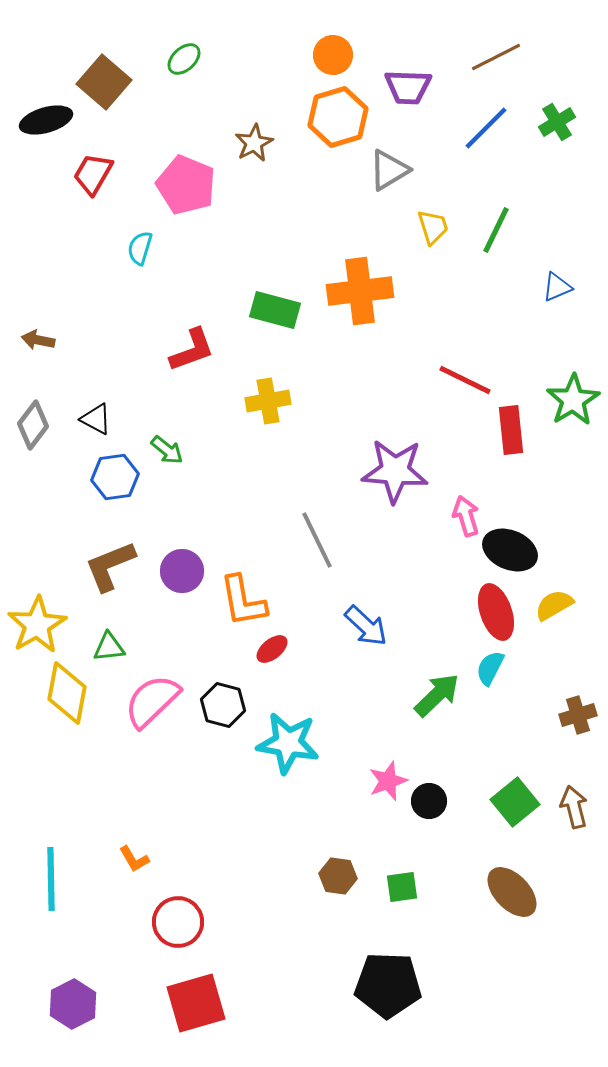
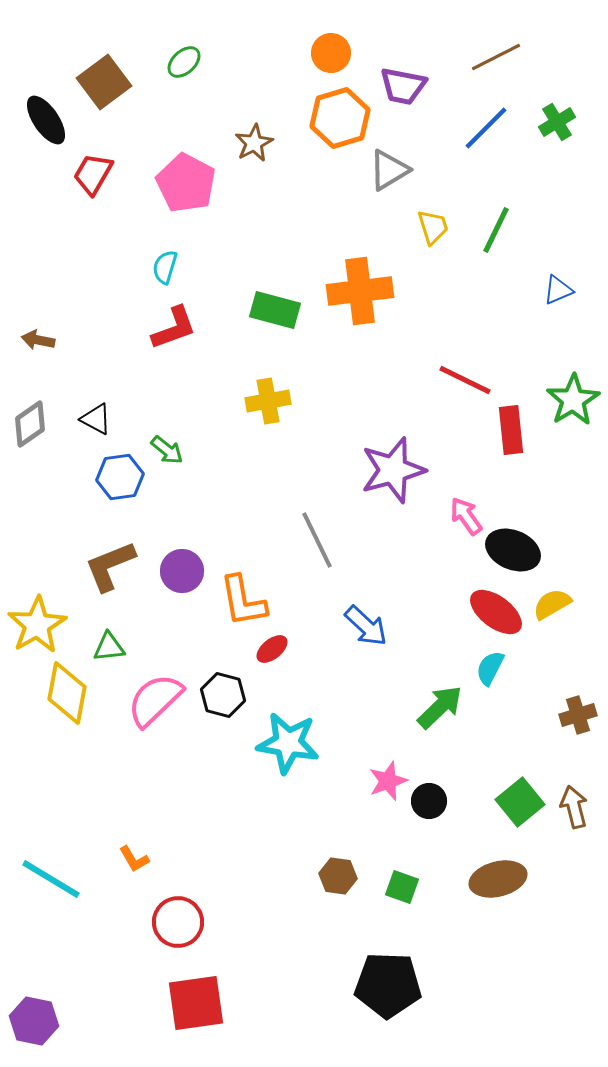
orange circle at (333, 55): moved 2 px left, 2 px up
green ellipse at (184, 59): moved 3 px down
brown square at (104, 82): rotated 12 degrees clockwise
purple trapezoid at (408, 87): moved 5 px left, 1 px up; rotated 9 degrees clockwise
orange hexagon at (338, 117): moved 2 px right, 1 px down
black ellipse at (46, 120): rotated 72 degrees clockwise
pink pentagon at (186, 185): moved 2 px up; rotated 6 degrees clockwise
cyan semicircle at (140, 248): moved 25 px right, 19 px down
blue triangle at (557, 287): moved 1 px right, 3 px down
red L-shape at (192, 350): moved 18 px left, 22 px up
gray diamond at (33, 425): moved 3 px left, 1 px up; rotated 18 degrees clockwise
purple star at (395, 471): moved 2 px left, 1 px up; rotated 20 degrees counterclockwise
blue hexagon at (115, 477): moved 5 px right
pink arrow at (466, 516): rotated 18 degrees counterclockwise
black ellipse at (510, 550): moved 3 px right
yellow semicircle at (554, 605): moved 2 px left, 1 px up
red ellipse at (496, 612): rotated 34 degrees counterclockwise
green arrow at (437, 695): moved 3 px right, 12 px down
pink semicircle at (152, 701): moved 3 px right, 1 px up
black hexagon at (223, 705): moved 10 px up
green square at (515, 802): moved 5 px right
cyan line at (51, 879): rotated 58 degrees counterclockwise
green square at (402, 887): rotated 28 degrees clockwise
brown ellipse at (512, 892): moved 14 px left, 13 px up; rotated 60 degrees counterclockwise
red square at (196, 1003): rotated 8 degrees clockwise
purple hexagon at (73, 1004): moved 39 px left, 17 px down; rotated 21 degrees counterclockwise
